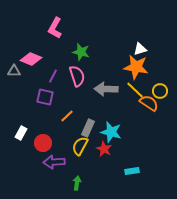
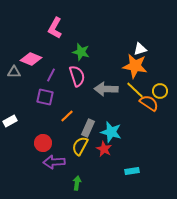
orange star: moved 1 px left, 1 px up
gray triangle: moved 1 px down
purple line: moved 2 px left, 1 px up
white rectangle: moved 11 px left, 12 px up; rotated 32 degrees clockwise
